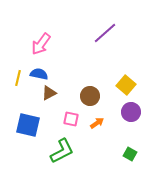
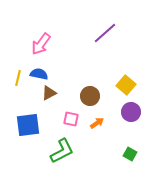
blue square: rotated 20 degrees counterclockwise
